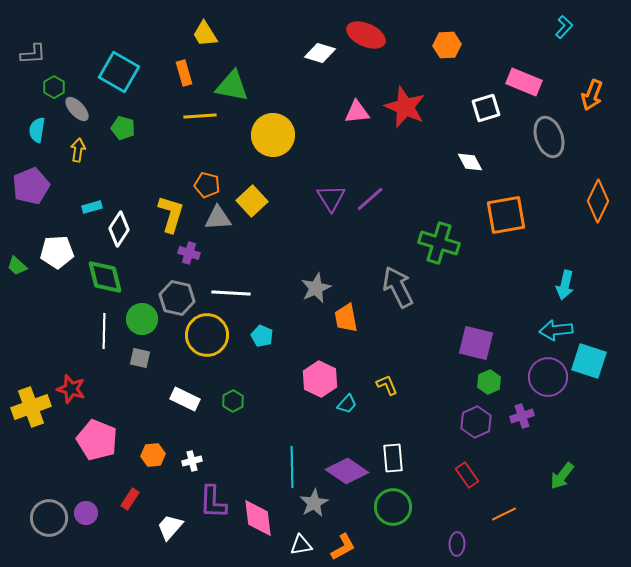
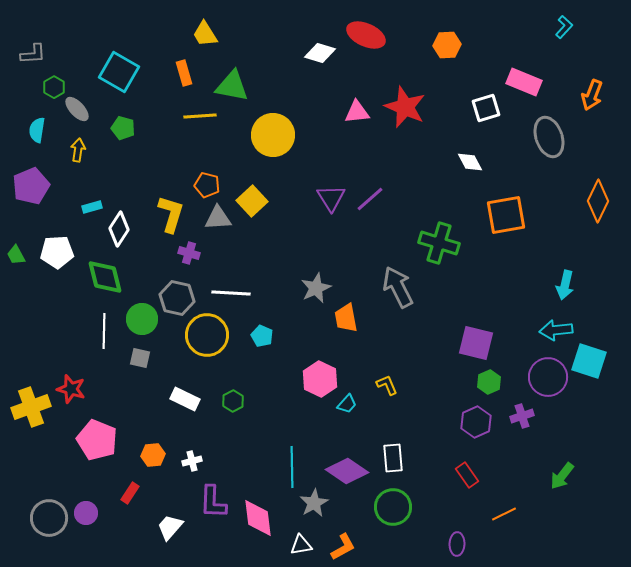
green trapezoid at (17, 266): moved 1 px left, 11 px up; rotated 20 degrees clockwise
red rectangle at (130, 499): moved 6 px up
